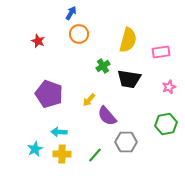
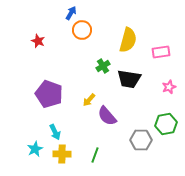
orange circle: moved 3 px right, 4 px up
cyan arrow: moved 4 px left; rotated 119 degrees counterclockwise
gray hexagon: moved 15 px right, 2 px up
green line: rotated 21 degrees counterclockwise
